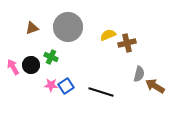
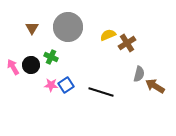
brown triangle: rotated 40 degrees counterclockwise
brown cross: rotated 18 degrees counterclockwise
blue square: moved 1 px up
